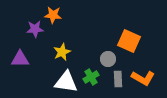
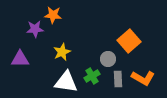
orange square: rotated 25 degrees clockwise
green cross: moved 1 px right, 1 px up
